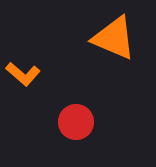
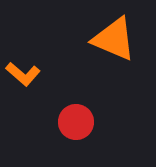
orange triangle: moved 1 px down
